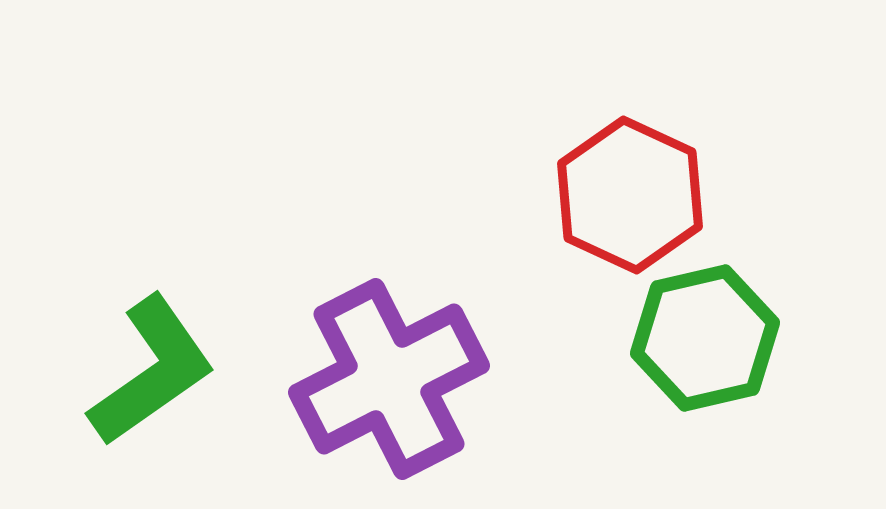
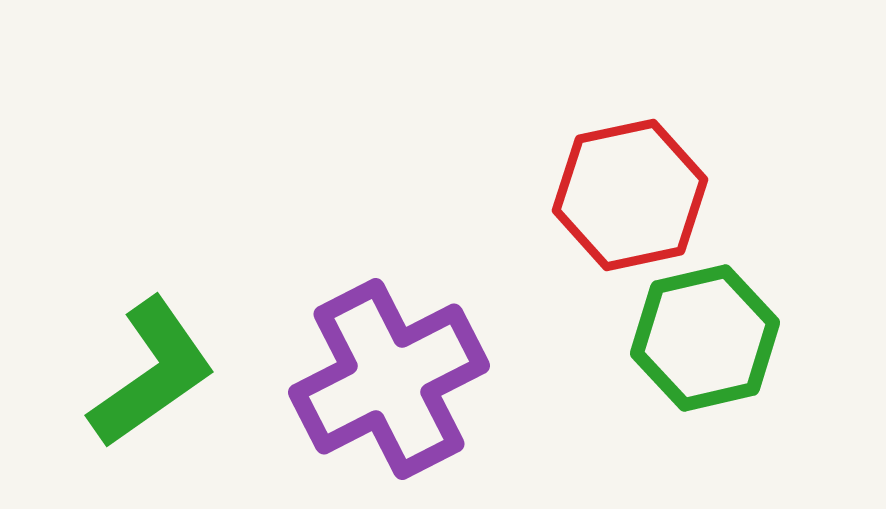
red hexagon: rotated 23 degrees clockwise
green L-shape: moved 2 px down
